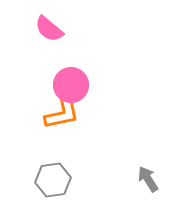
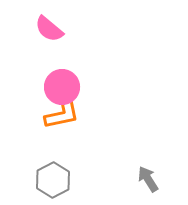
pink circle: moved 9 px left, 2 px down
gray hexagon: rotated 20 degrees counterclockwise
